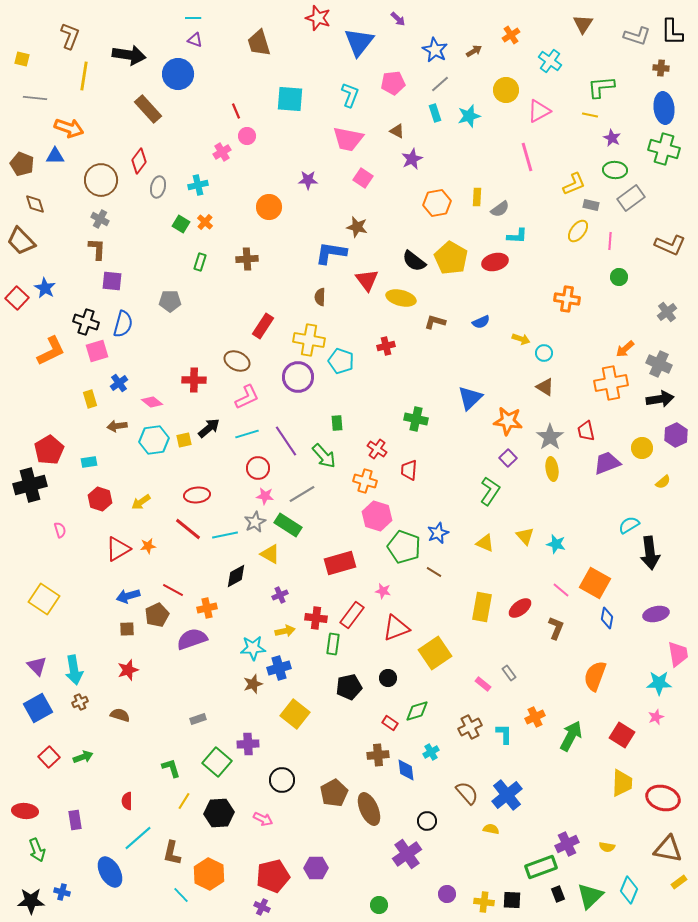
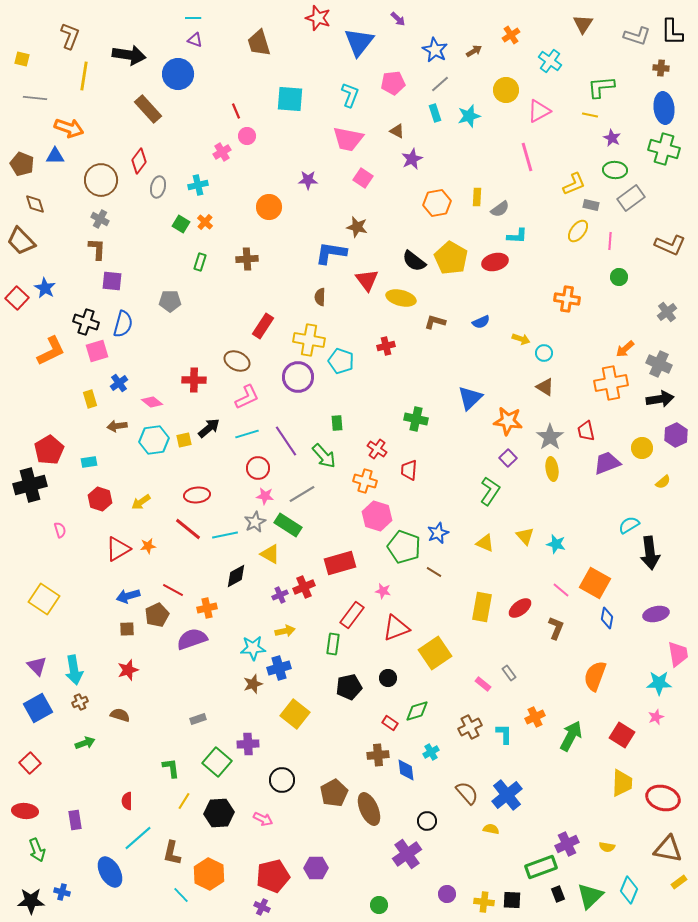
red cross at (316, 618): moved 12 px left, 31 px up; rotated 30 degrees counterclockwise
red square at (49, 757): moved 19 px left, 6 px down
green arrow at (83, 757): moved 2 px right, 14 px up
green L-shape at (171, 768): rotated 10 degrees clockwise
